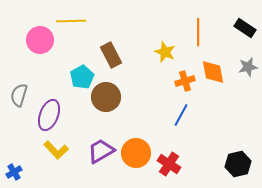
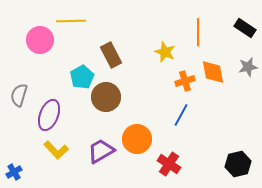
orange circle: moved 1 px right, 14 px up
